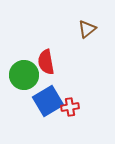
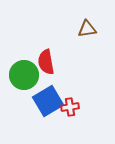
brown triangle: rotated 30 degrees clockwise
